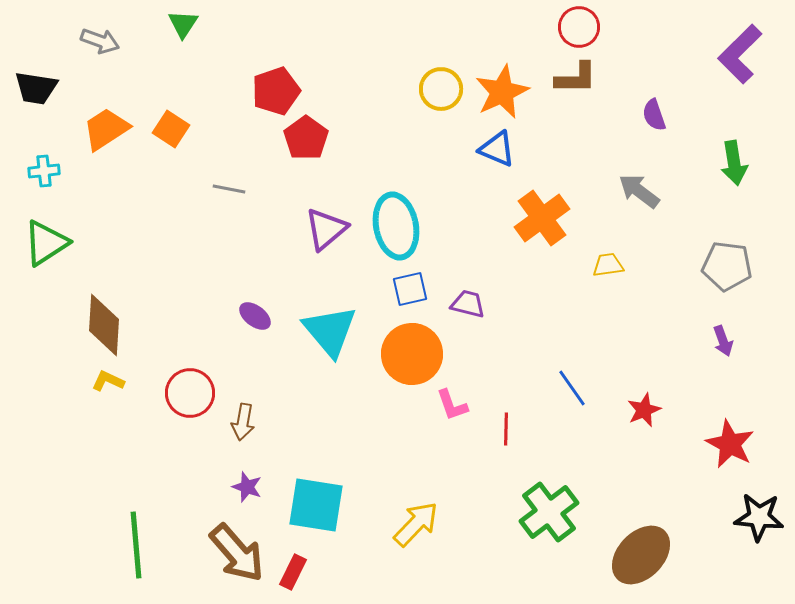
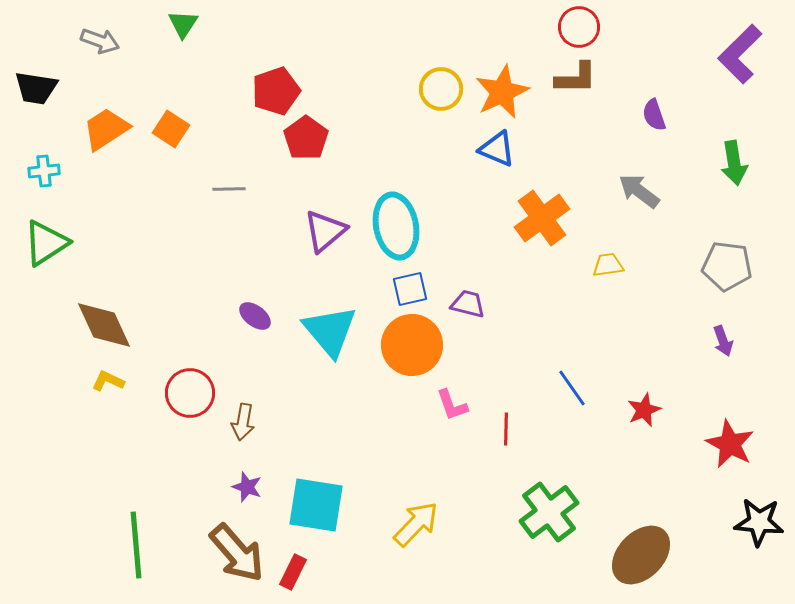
gray line at (229, 189): rotated 12 degrees counterclockwise
purple triangle at (326, 229): moved 1 px left, 2 px down
brown diamond at (104, 325): rotated 28 degrees counterclockwise
orange circle at (412, 354): moved 9 px up
black star at (759, 517): moved 5 px down
